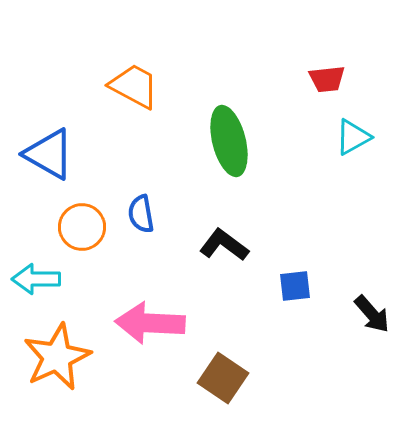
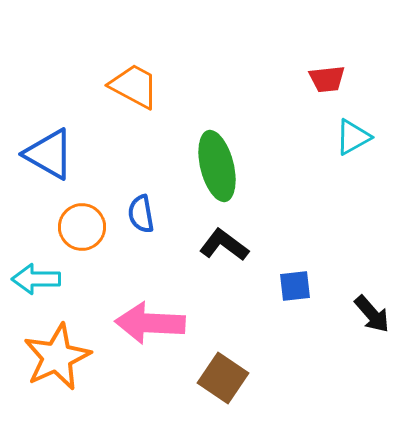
green ellipse: moved 12 px left, 25 px down
